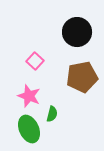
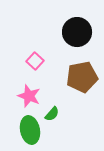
green semicircle: rotated 28 degrees clockwise
green ellipse: moved 1 px right, 1 px down; rotated 12 degrees clockwise
